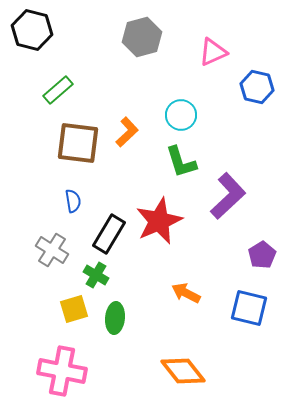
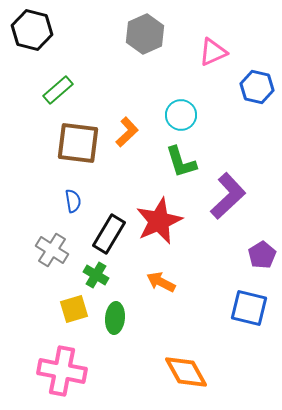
gray hexagon: moved 3 px right, 3 px up; rotated 9 degrees counterclockwise
orange arrow: moved 25 px left, 11 px up
orange diamond: moved 3 px right, 1 px down; rotated 9 degrees clockwise
